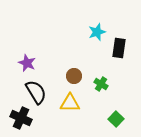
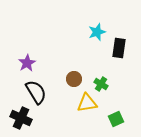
purple star: rotated 18 degrees clockwise
brown circle: moved 3 px down
yellow triangle: moved 17 px right; rotated 10 degrees counterclockwise
green square: rotated 21 degrees clockwise
